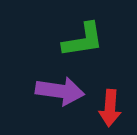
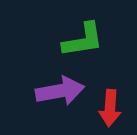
purple arrow: rotated 18 degrees counterclockwise
